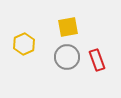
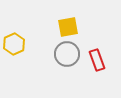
yellow hexagon: moved 10 px left
gray circle: moved 3 px up
